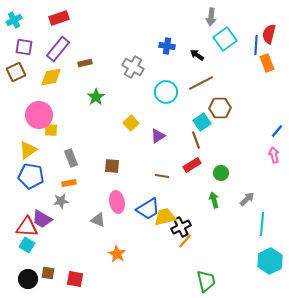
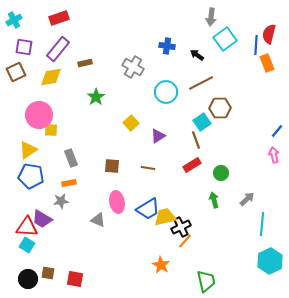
brown line at (162, 176): moved 14 px left, 8 px up
orange star at (117, 254): moved 44 px right, 11 px down
